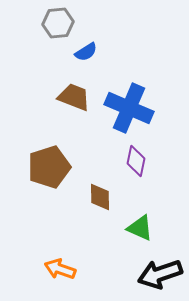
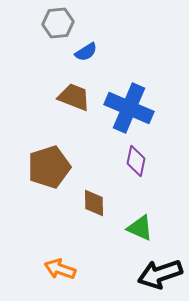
brown diamond: moved 6 px left, 6 px down
